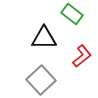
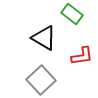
black triangle: rotated 32 degrees clockwise
red L-shape: rotated 30 degrees clockwise
